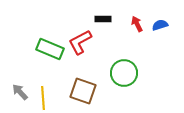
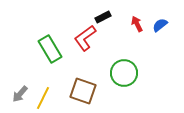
black rectangle: moved 2 px up; rotated 28 degrees counterclockwise
blue semicircle: rotated 21 degrees counterclockwise
red L-shape: moved 5 px right, 4 px up; rotated 8 degrees counterclockwise
green rectangle: rotated 36 degrees clockwise
gray arrow: moved 2 px down; rotated 96 degrees counterclockwise
yellow line: rotated 30 degrees clockwise
